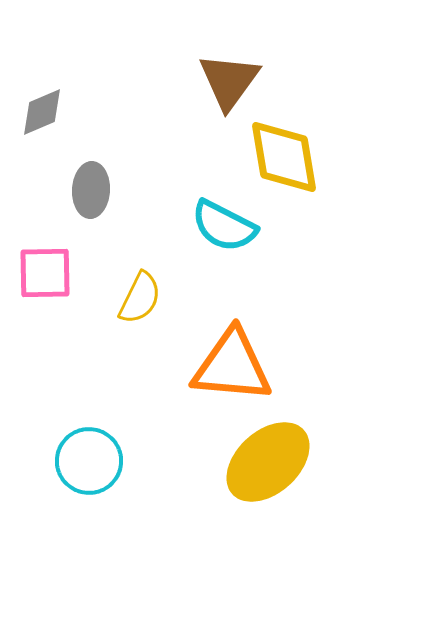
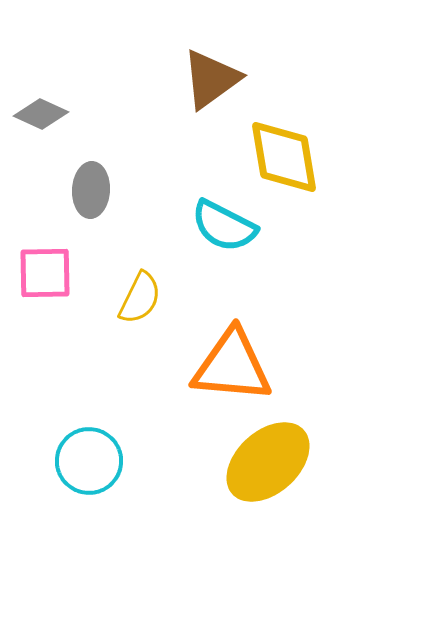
brown triangle: moved 18 px left, 2 px up; rotated 18 degrees clockwise
gray diamond: moved 1 px left, 2 px down; rotated 48 degrees clockwise
